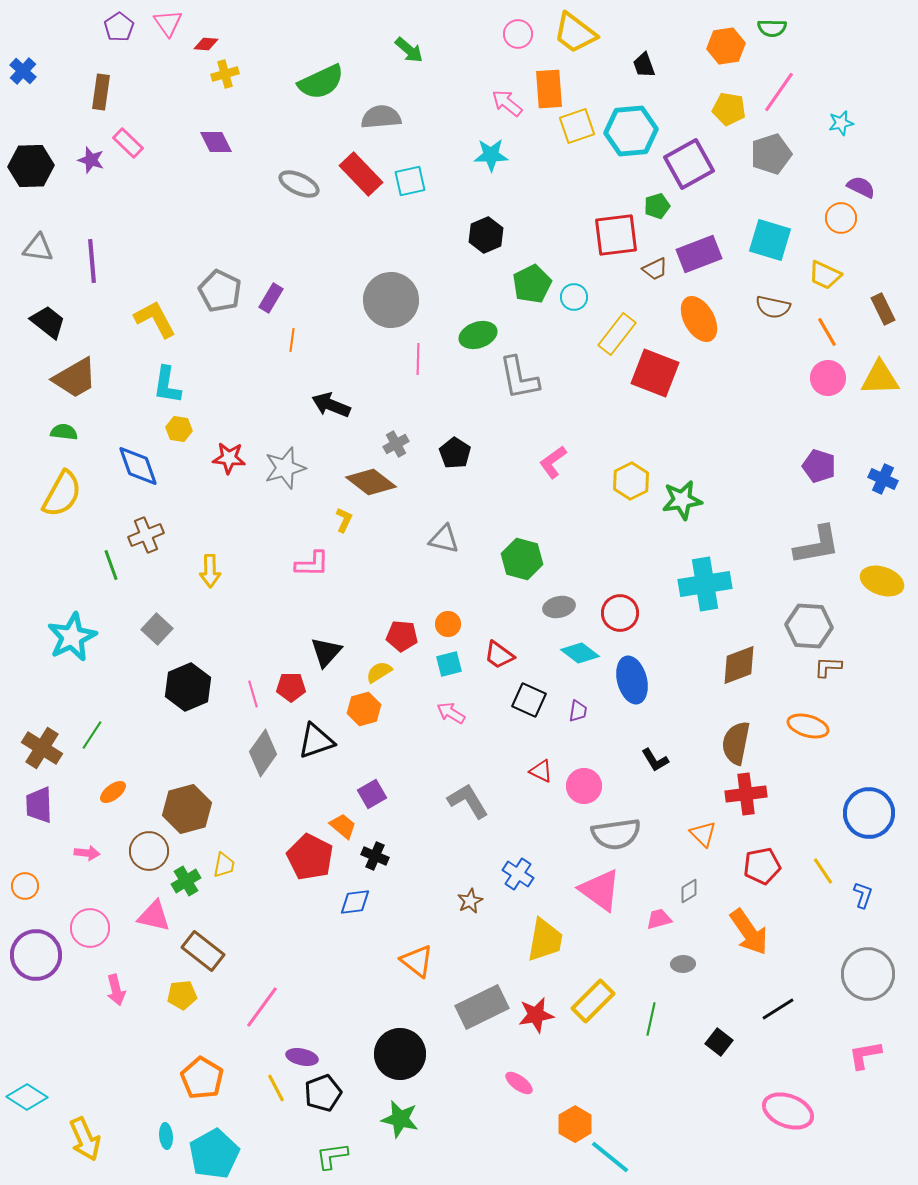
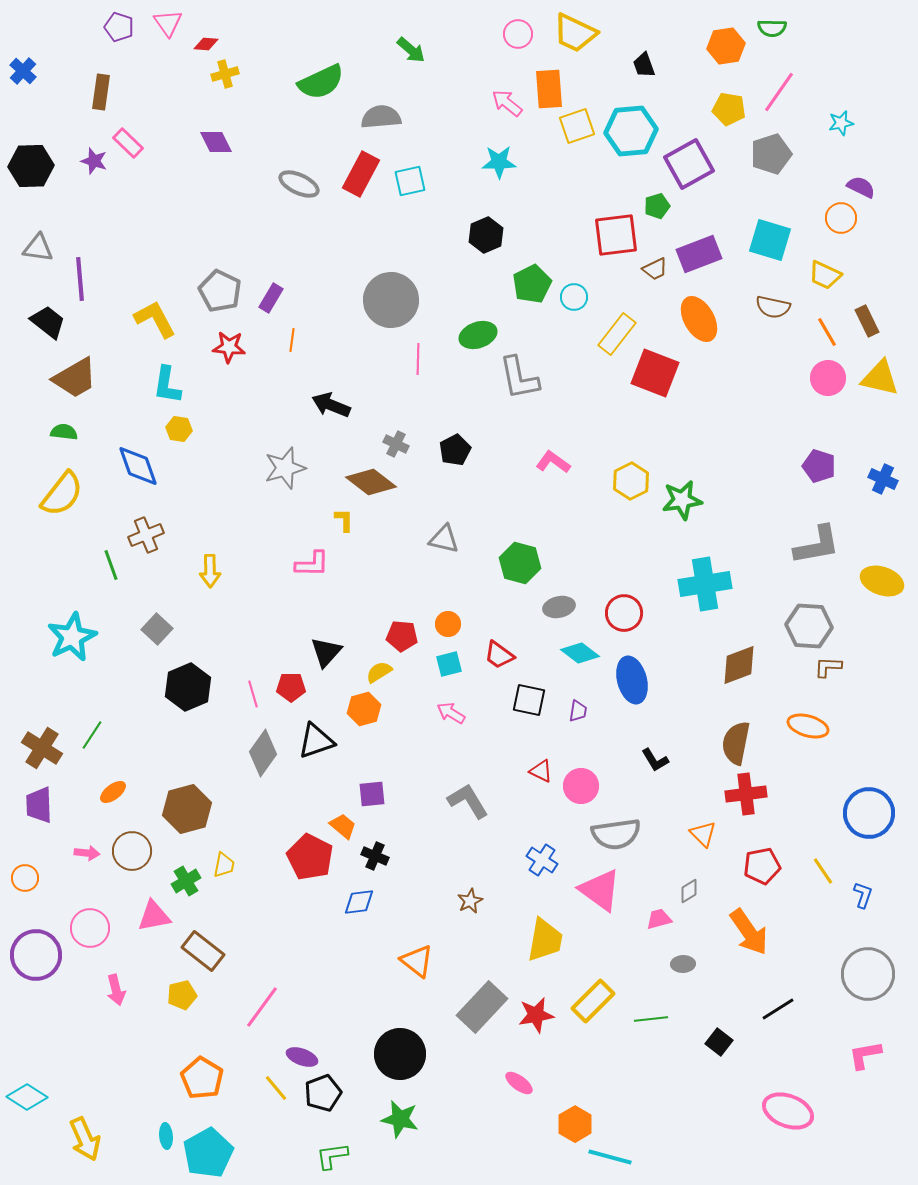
purple pentagon at (119, 27): rotated 20 degrees counterclockwise
yellow trapezoid at (575, 33): rotated 12 degrees counterclockwise
green arrow at (409, 50): moved 2 px right
cyan star at (491, 155): moved 8 px right, 7 px down
purple star at (91, 160): moved 3 px right, 1 px down
red rectangle at (361, 174): rotated 72 degrees clockwise
purple line at (92, 261): moved 12 px left, 18 px down
brown rectangle at (883, 309): moved 16 px left, 12 px down
yellow triangle at (880, 378): rotated 15 degrees clockwise
gray cross at (396, 444): rotated 35 degrees counterclockwise
black pentagon at (455, 453): moved 3 px up; rotated 12 degrees clockwise
red star at (229, 458): moved 111 px up
pink L-shape at (553, 462): rotated 72 degrees clockwise
yellow semicircle at (62, 494): rotated 9 degrees clockwise
yellow L-shape at (344, 520): rotated 25 degrees counterclockwise
green hexagon at (522, 559): moved 2 px left, 4 px down
red circle at (620, 613): moved 4 px right
black square at (529, 700): rotated 12 degrees counterclockwise
pink circle at (584, 786): moved 3 px left
purple square at (372, 794): rotated 24 degrees clockwise
brown circle at (149, 851): moved 17 px left
blue cross at (518, 874): moved 24 px right, 14 px up
orange circle at (25, 886): moved 8 px up
blue diamond at (355, 902): moved 4 px right
pink triangle at (154, 916): rotated 24 degrees counterclockwise
yellow pentagon at (182, 995): rotated 8 degrees counterclockwise
gray rectangle at (482, 1007): rotated 21 degrees counterclockwise
green line at (651, 1019): rotated 72 degrees clockwise
purple ellipse at (302, 1057): rotated 8 degrees clockwise
yellow line at (276, 1088): rotated 12 degrees counterclockwise
cyan pentagon at (214, 1154): moved 6 px left, 1 px up
cyan line at (610, 1157): rotated 24 degrees counterclockwise
